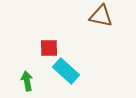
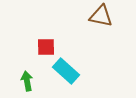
red square: moved 3 px left, 1 px up
